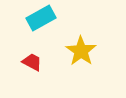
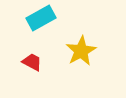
yellow star: rotated 8 degrees clockwise
